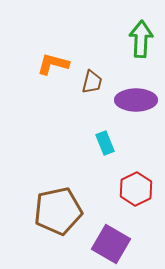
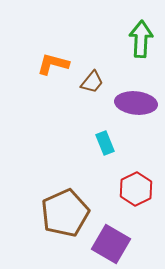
brown trapezoid: rotated 25 degrees clockwise
purple ellipse: moved 3 px down; rotated 6 degrees clockwise
brown pentagon: moved 7 px right, 2 px down; rotated 12 degrees counterclockwise
